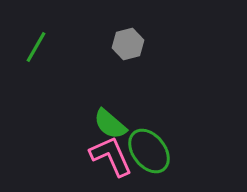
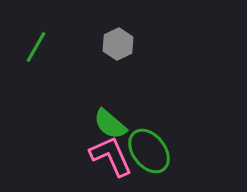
gray hexagon: moved 10 px left; rotated 12 degrees counterclockwise
